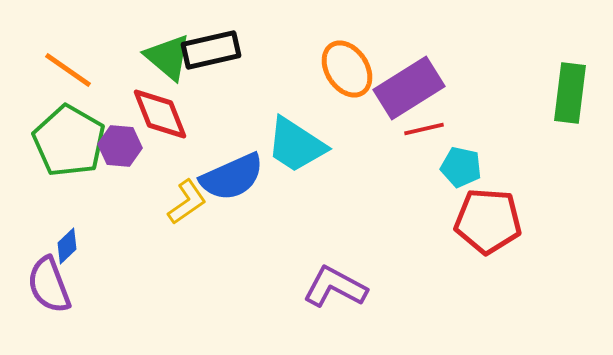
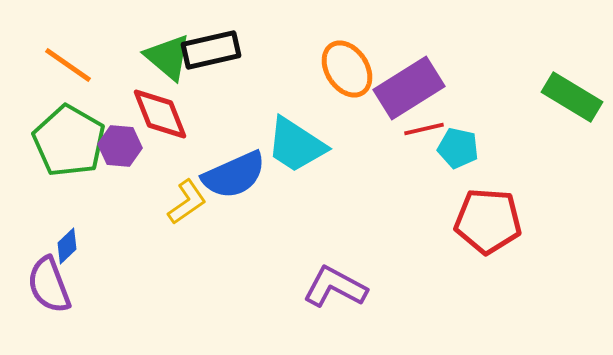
orange line: moved 5 px up
green rectangle: moved 2 px right, 4 px down; rotated 66 degrees counterclockwise
cyan pentagon: moved 3 px left, 19 px up
blue semicircle: moved 2 px right, 2 px up
